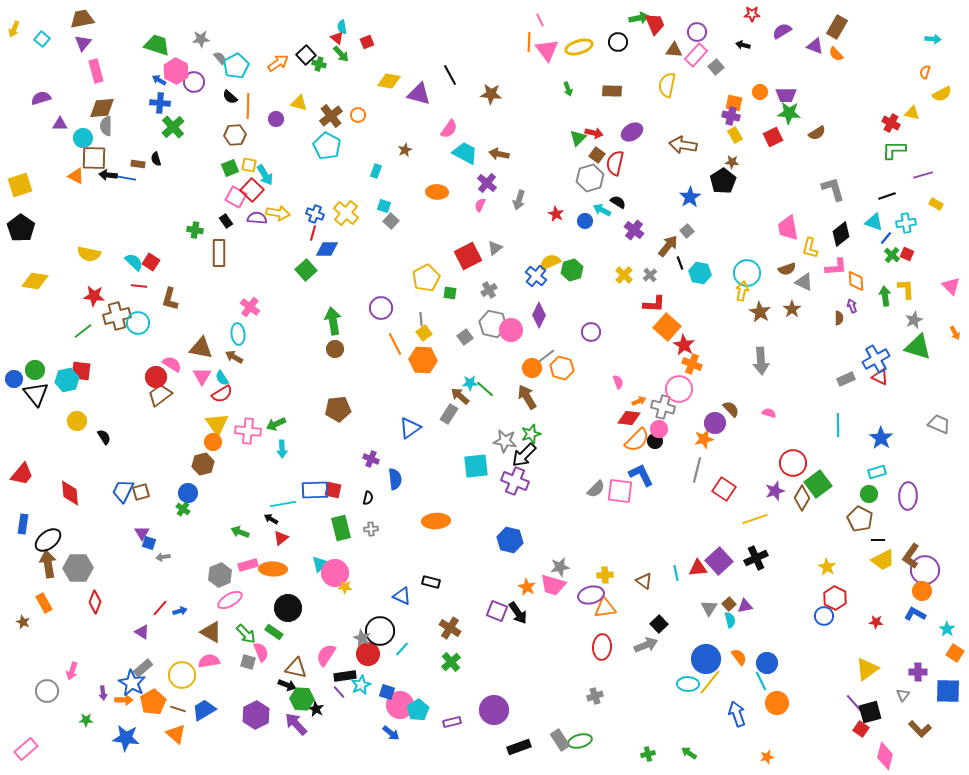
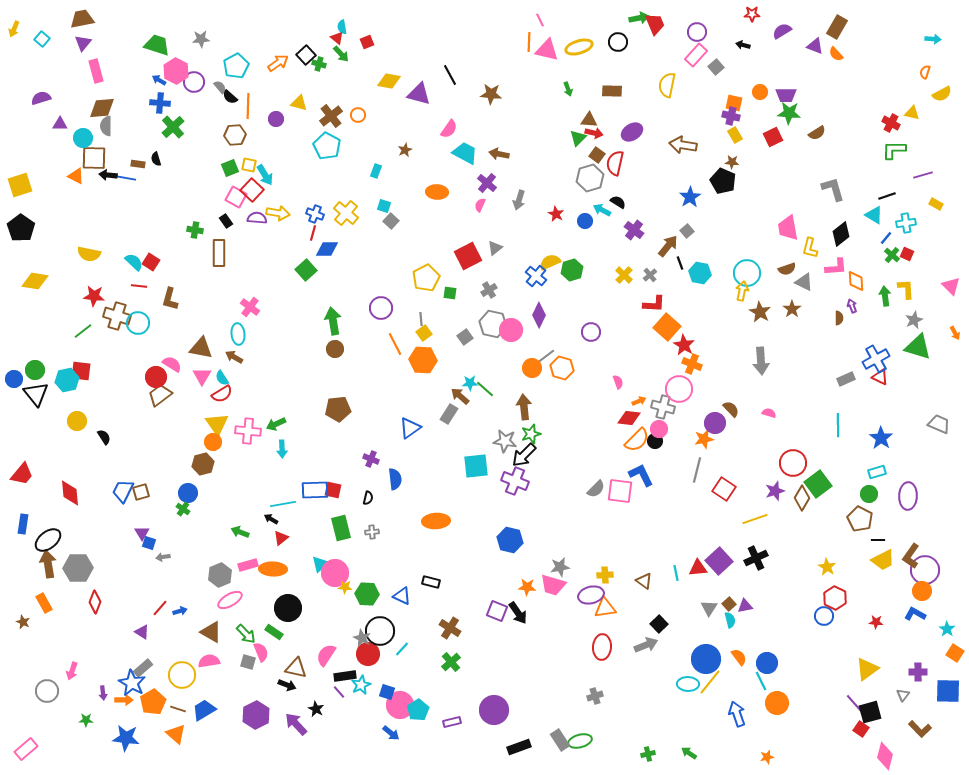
pink triangle at (547, 50): rotated 40 degrees counterclockwise
brown triangle at (674, 50): moved 85 px left, 70 px down
gray semicircle at (220, 58): moved 29 px down
black pentagon at (723, 181): rotated 15 degrees counterclockwise
cyan triangle at (874, 222): moved 7 px up; rotated 12 degrees clockwise
brown cross at (117, 316): rotated 32 degrees clockwise
brown arrow at (527, 397): moved 3 px left, 10 px down; rotated 25 degrees clockwise
gray cross at (371, 529): moved 1 px right, 3 px down
orange star at (527, 587): rotated 24 degrees counterclockwise
green hexagon at (302, 699): moved 65 px right, 105 px up
